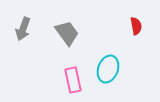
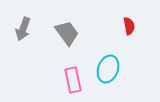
red semicircle: moved 7 px left
